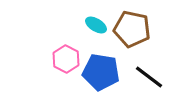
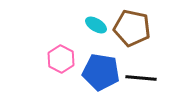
brown pentagon: moved 1 px up
pink hexagon: moved 5 px left
black line: moved 8 px left, 1 px down; rotated 32 degrees counterclockwise
